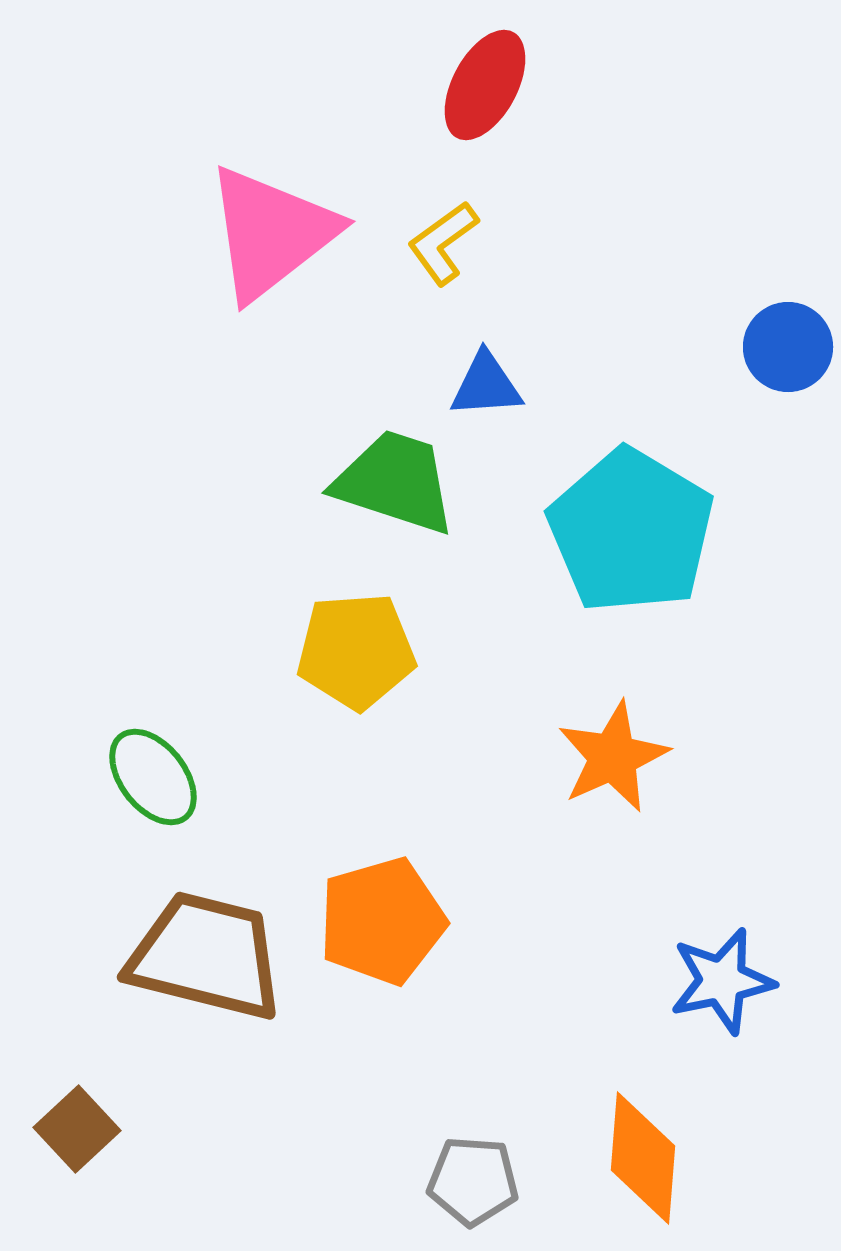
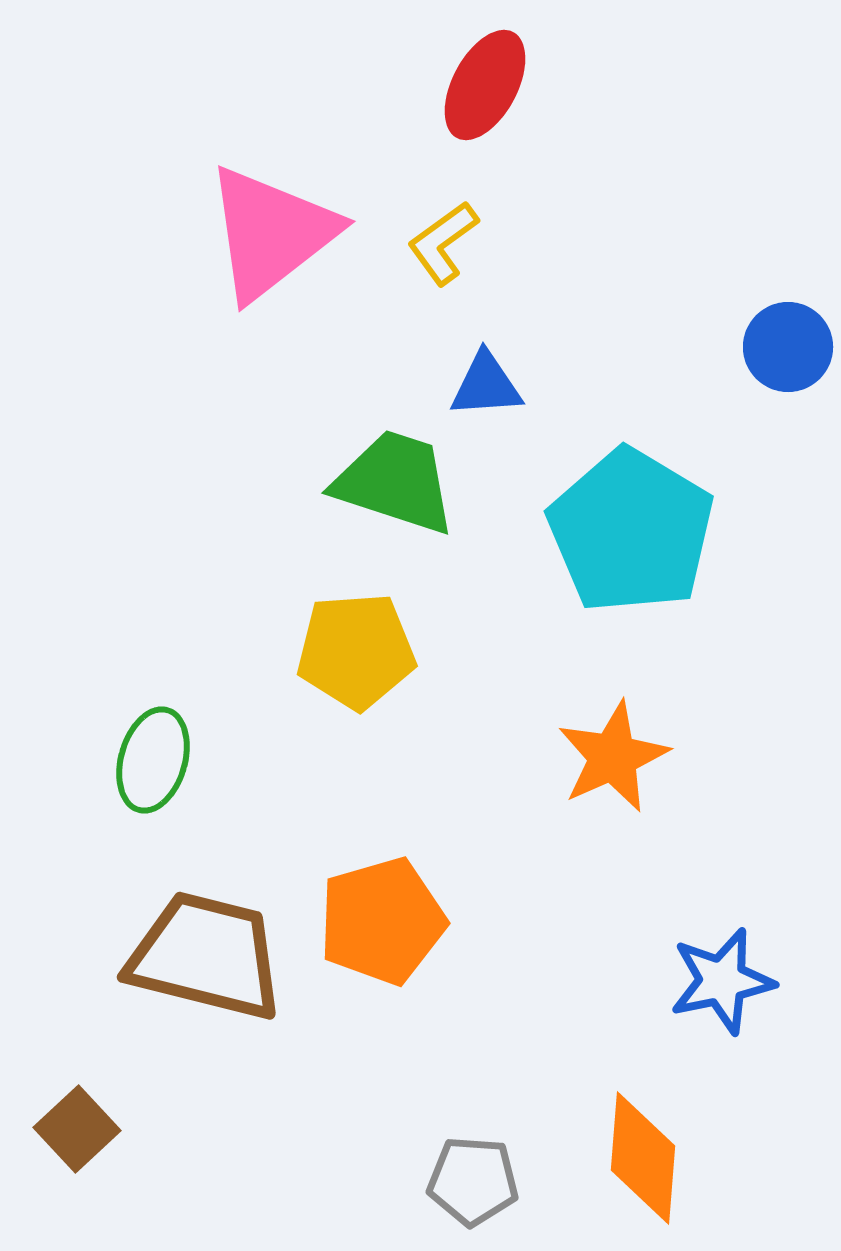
green ellipse: moved 17 px up; rotated 54 degrees clockwise
